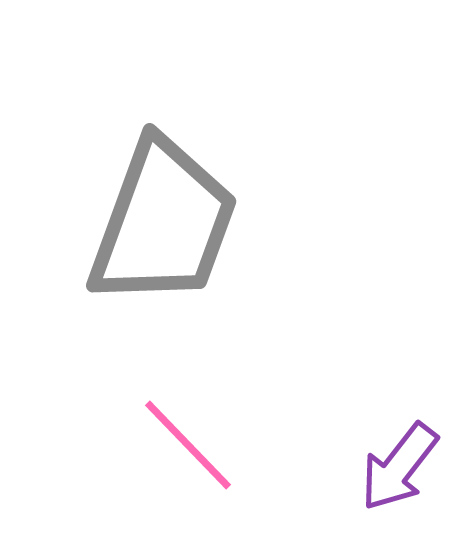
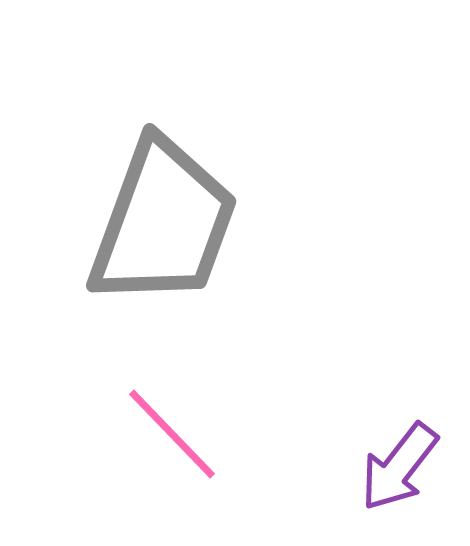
pink line: moved 16 px left, 11 px up
